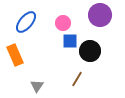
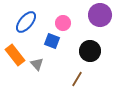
blue square: moved 18 px left; rotated 21 degrees clockwise
orange rectangle: rotated 15 degrees counterclockwise
gray triangle: moved 22 px up; rotated 16 degrees counterclockwise
